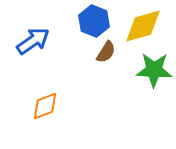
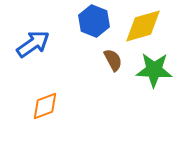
blue arrow: moved 3 px down
brown semicircle: moved 7 px right, 8 px down; rotated 60 degrees counterclockwise
